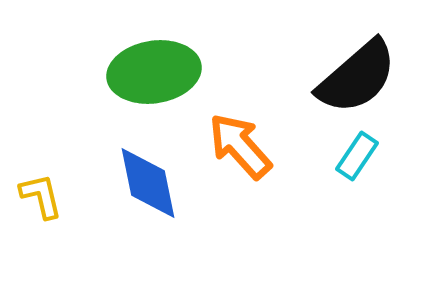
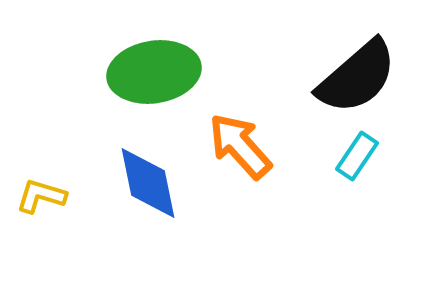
yellow L-shape: rotated 60 degrees counterclockwise
